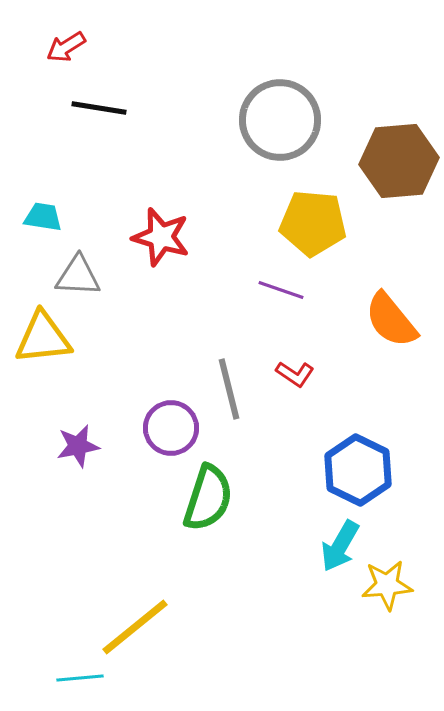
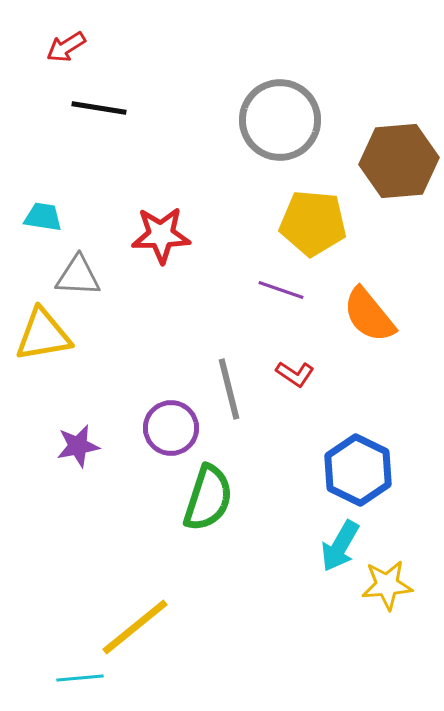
red star: moved 2 px up; rotated 18 degrees counterclockwise
orange semicircle: moved 22 px left, 5 px up
yellow triangle: moved 3 px up; rotated 4 degrees counterclockwise
